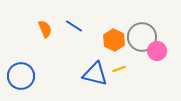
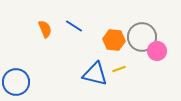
orange hexagon: rotated 20 degrees counterclockwise
blue circle: moved 5 px left, 6 px down
